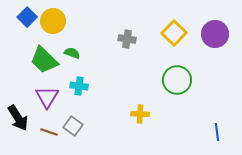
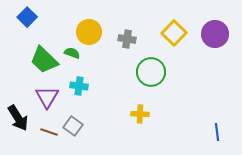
yellow circle: moved 36 px right, 11 px down
green circle: moved 26 px left, 8 px up
